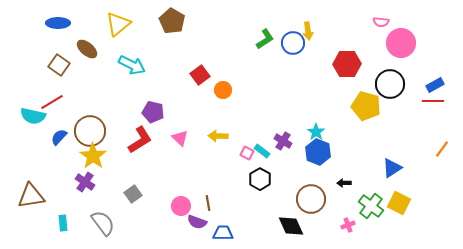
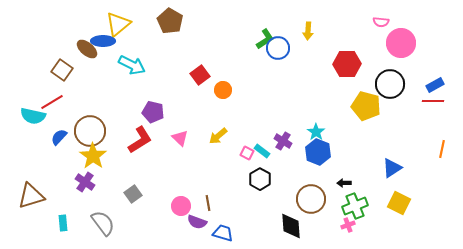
brown pentagon at (172, 21): moved 2 px left
blue ellipse at (58, 23): moved 45 px right, 18 px down
yellow arrow at (308, 31): rotated 12 degrees clockwise
blue circle at (293, 43): moved 15 px left, 5 px down
brown square at (59, 65): moved 3 px right, 5 px down
yellow arrow at (218, 136): rotated 42 degrees counterclockwise
orange line at (442, 149): rotated 24 degrees counterclockwise
brown triangle at (31, 196): rotated 8 degrees counterclockwise
green cross at (371, 206): moved 16 px left; rotated 30 degrees clockwise
black diamond at (291, 226): rotated 20 degrees clockwise
blue trapezoid at (223, 233): rotated 15 degrees clockwise
